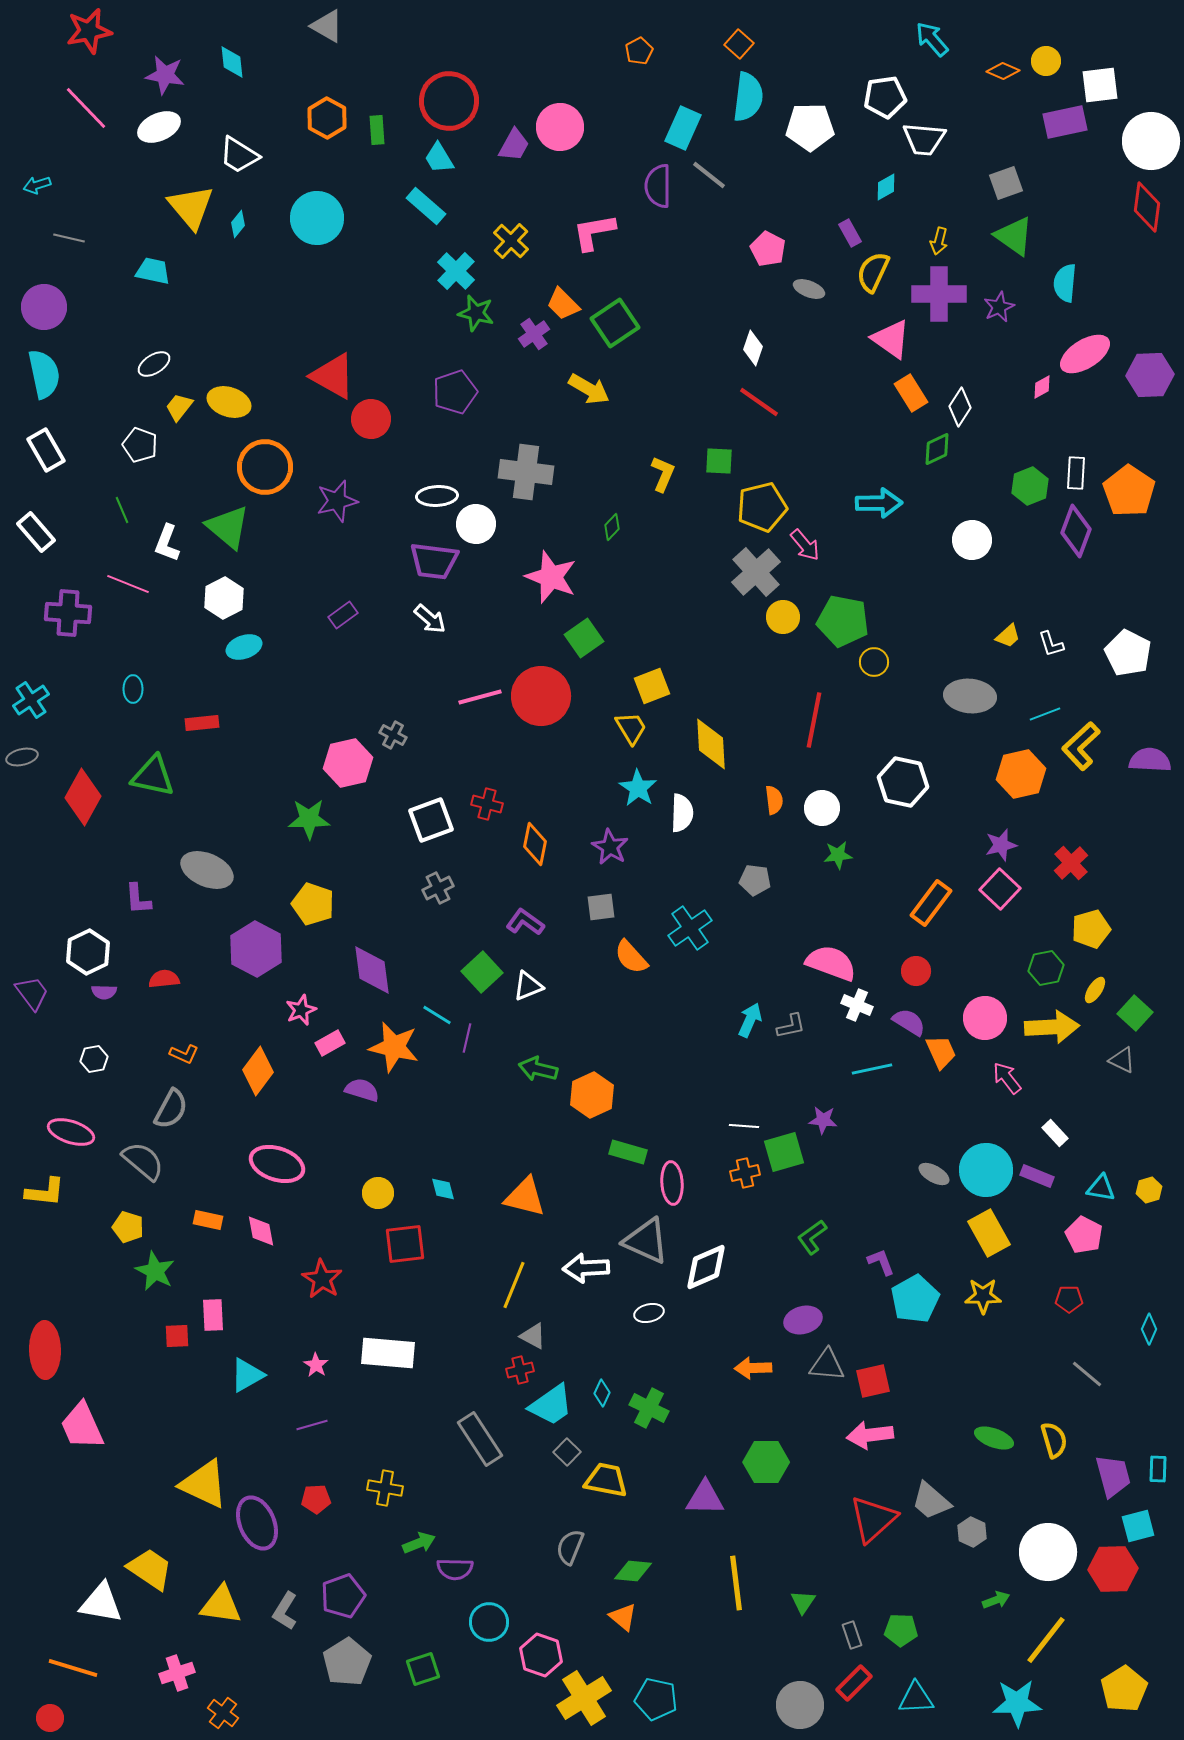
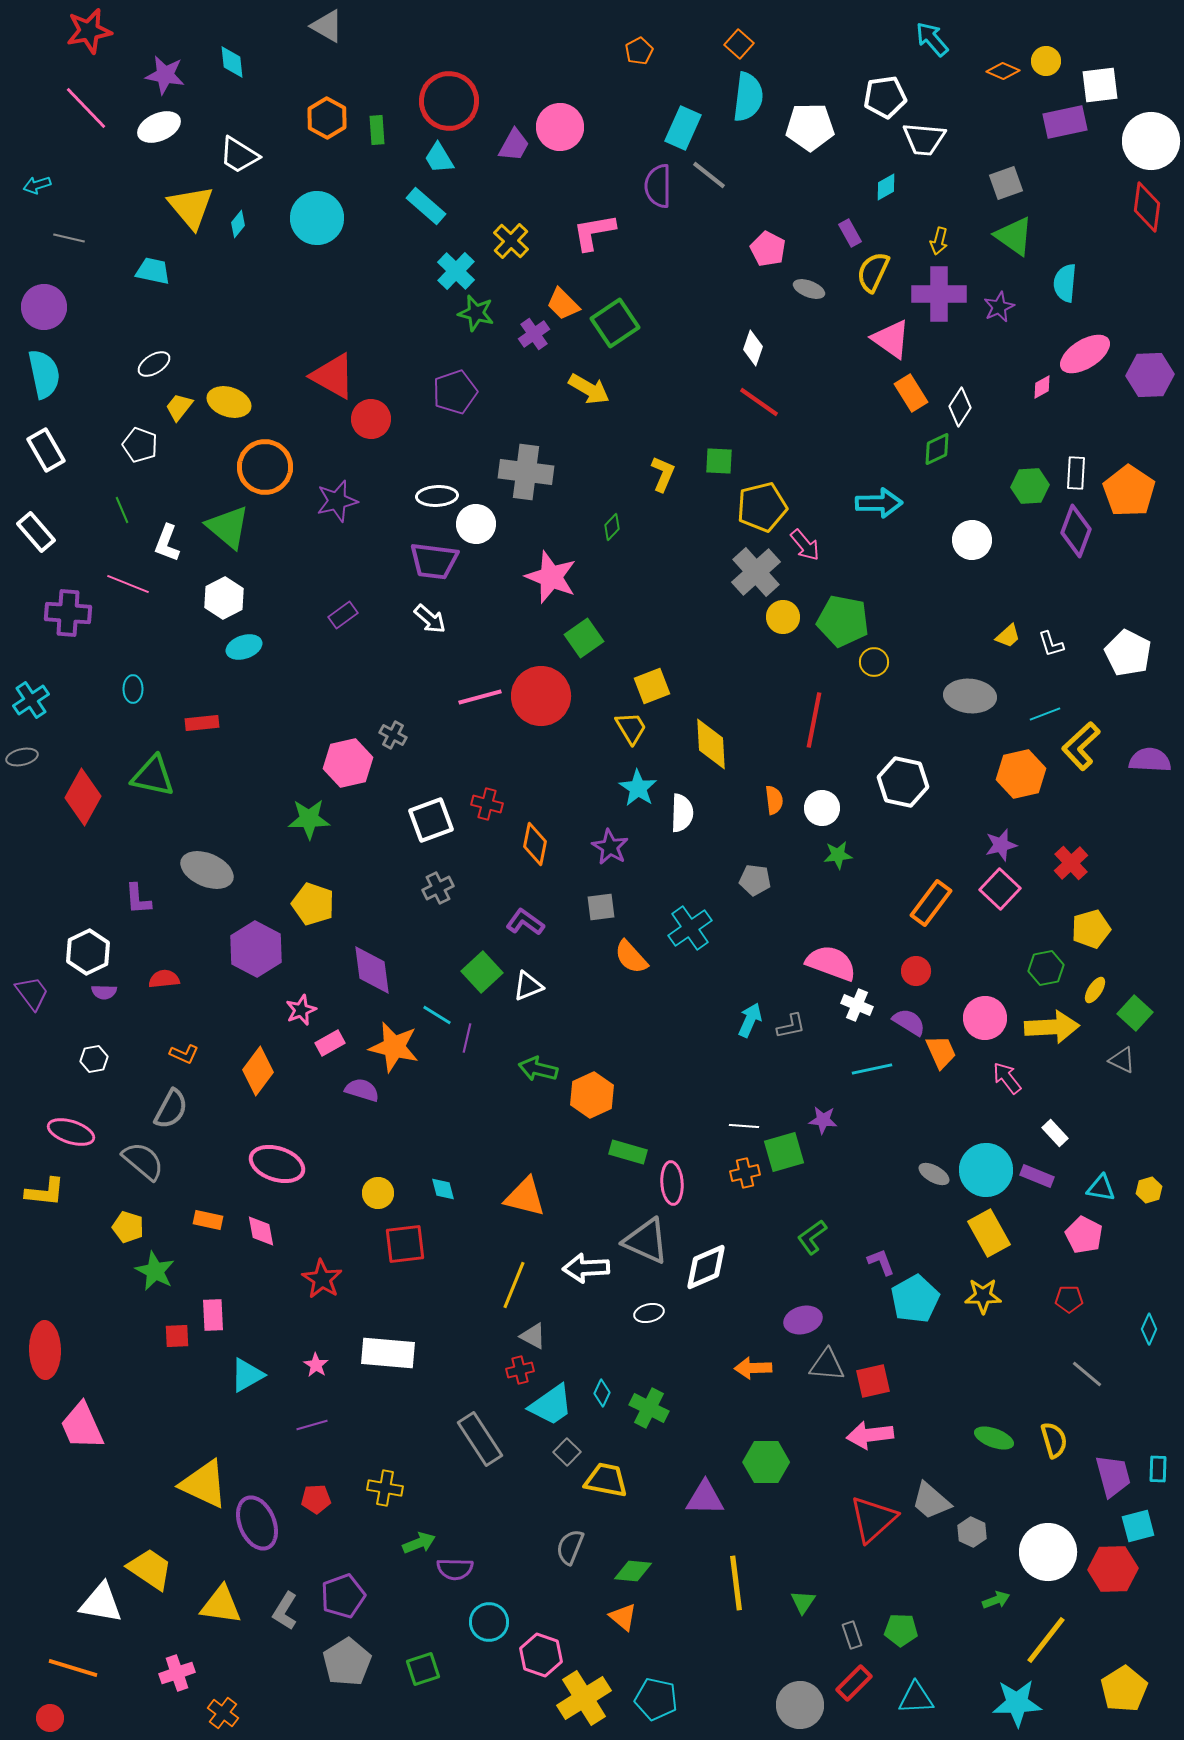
green hexagon at (1030, 486): rotated 18 degrees clockwise
